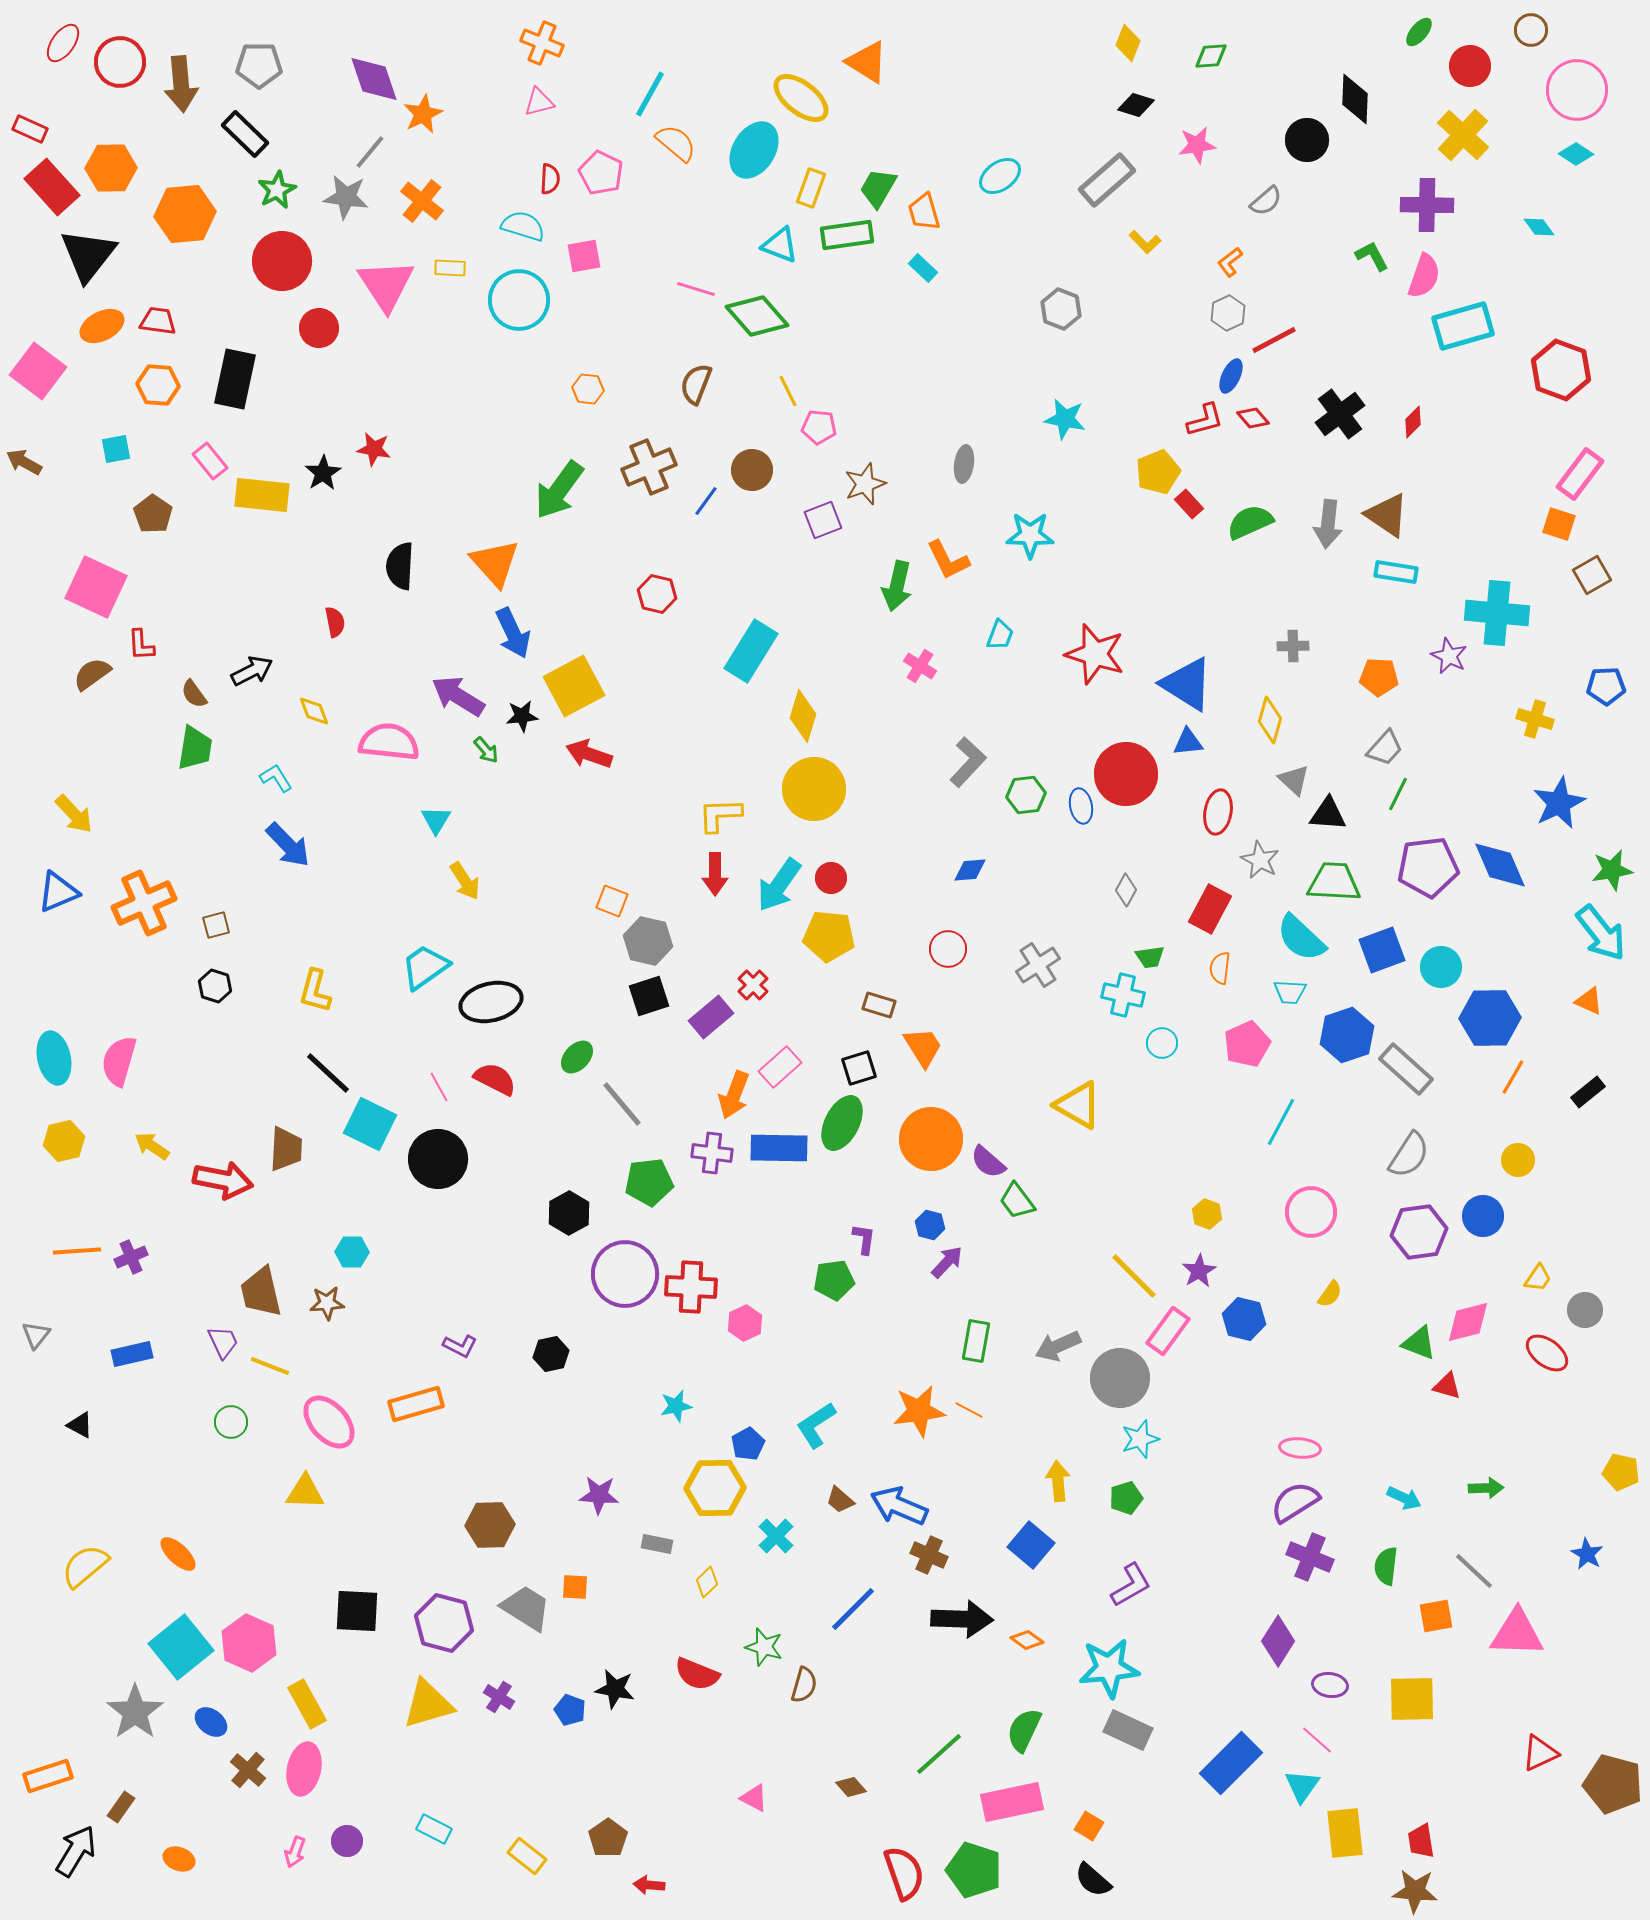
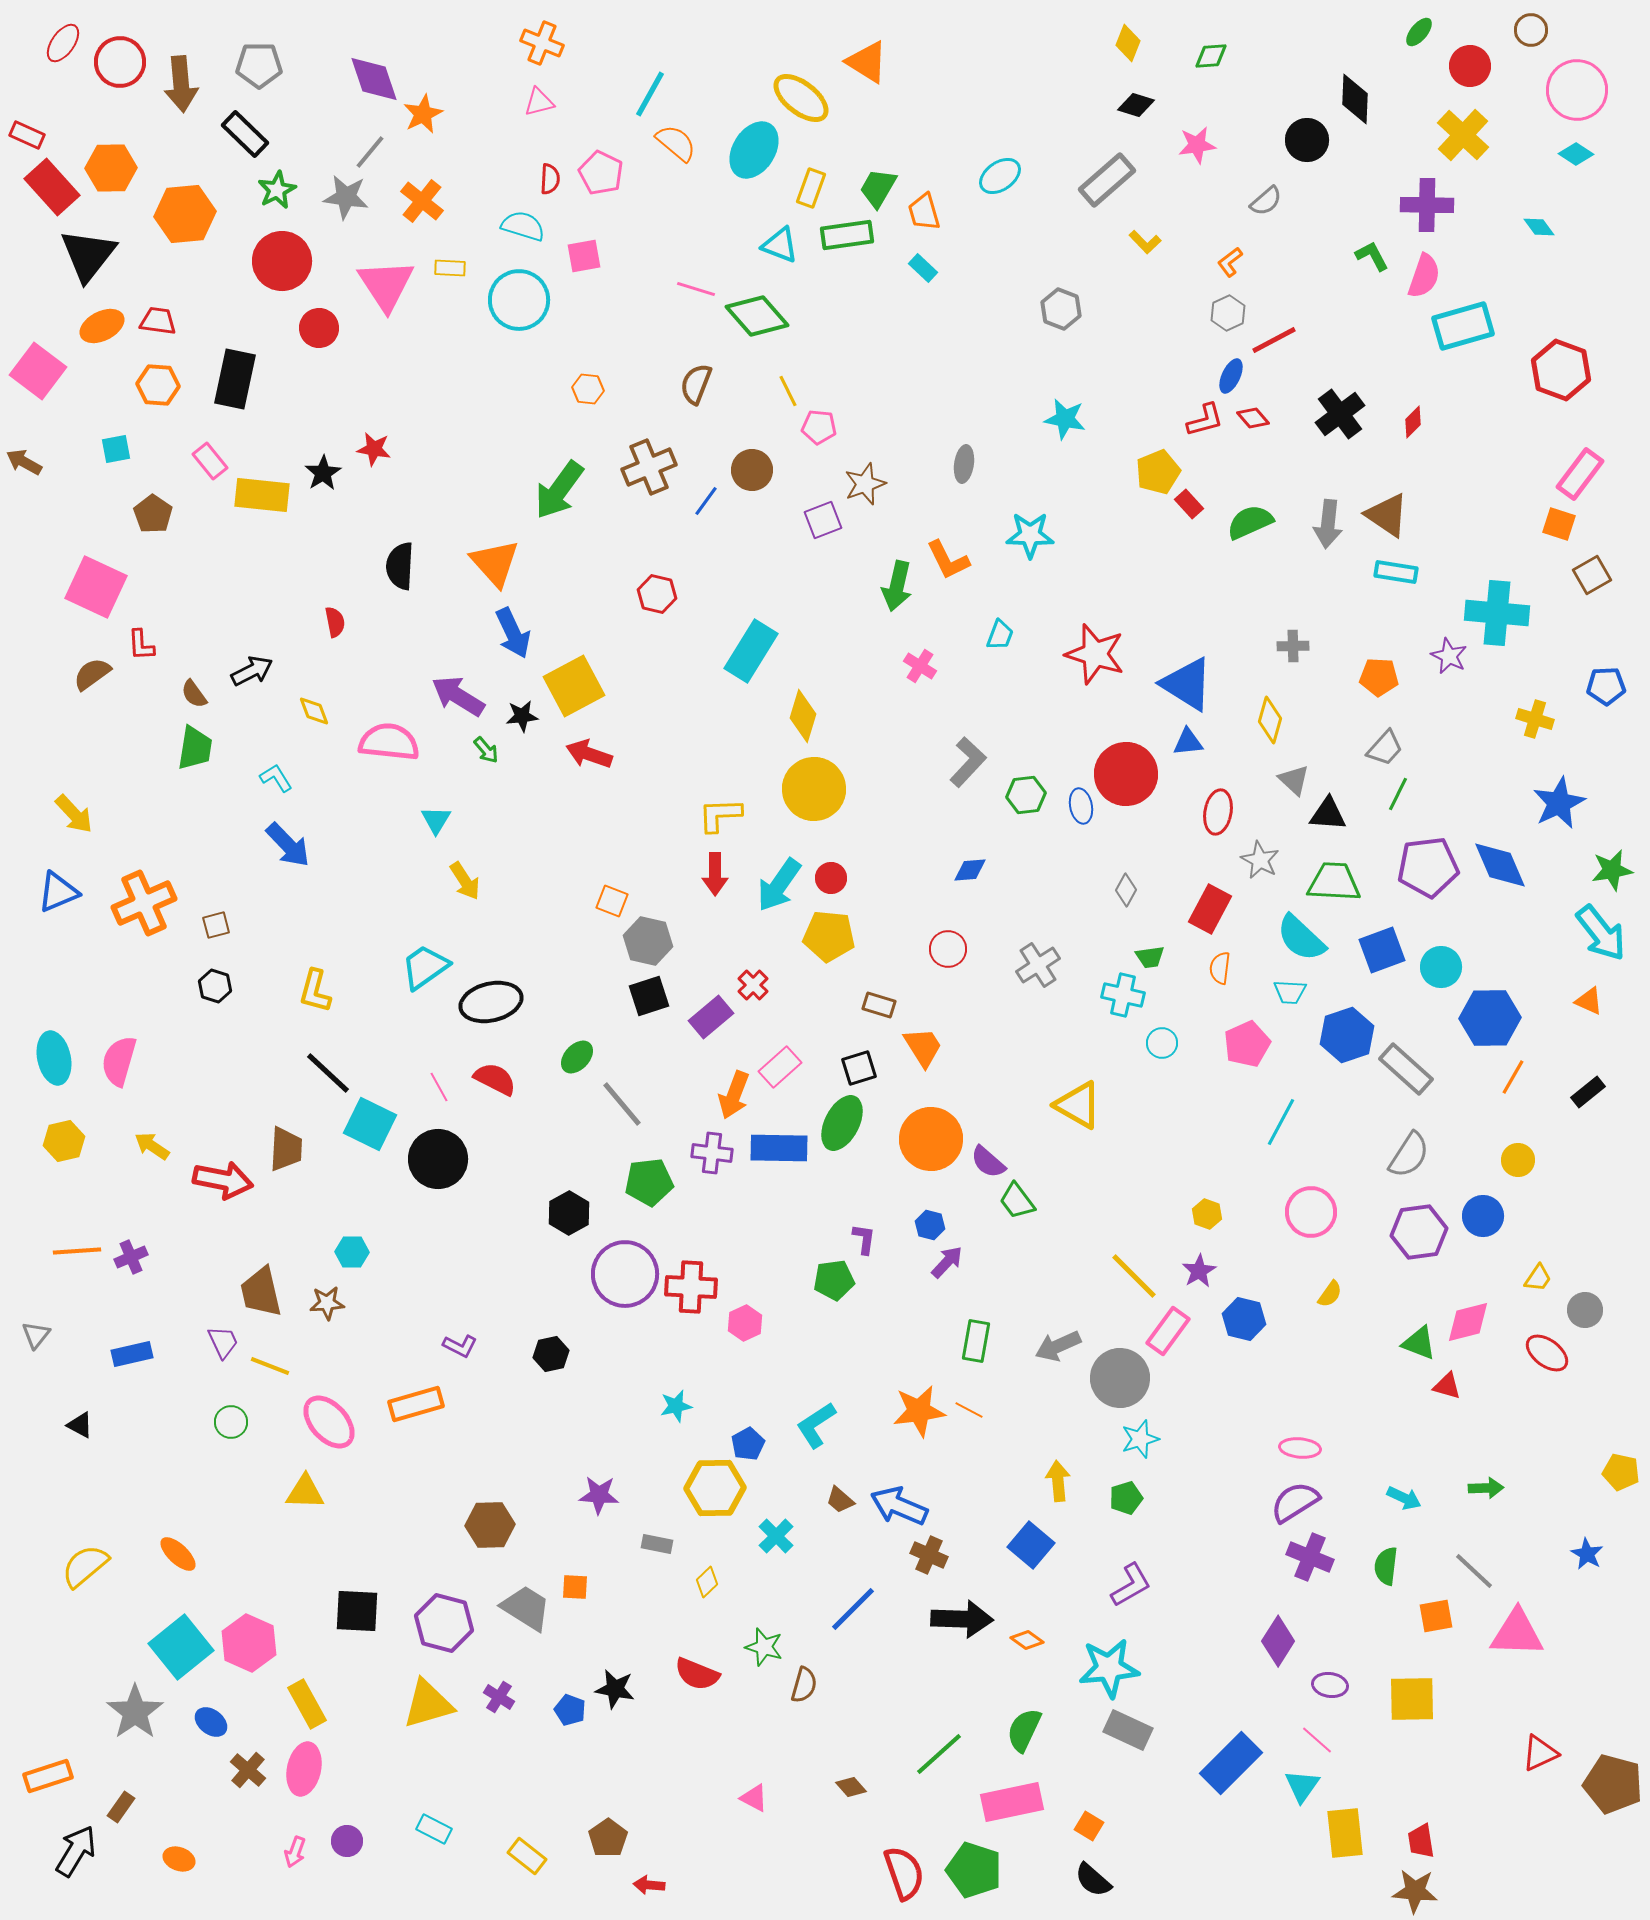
red rectangle at (30, 129): moved 3 px left, 6 px down
